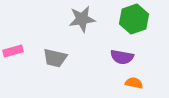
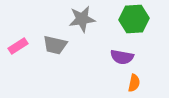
green hexagon: rotated 16 degrees clockwise
pink rectangle: moved 5 px right, 5 px up; rotated 18 degrees counterclockwise
gray trapezoid: moved 13 px up
orange semicircle: rotated 90 degrees clockwise
